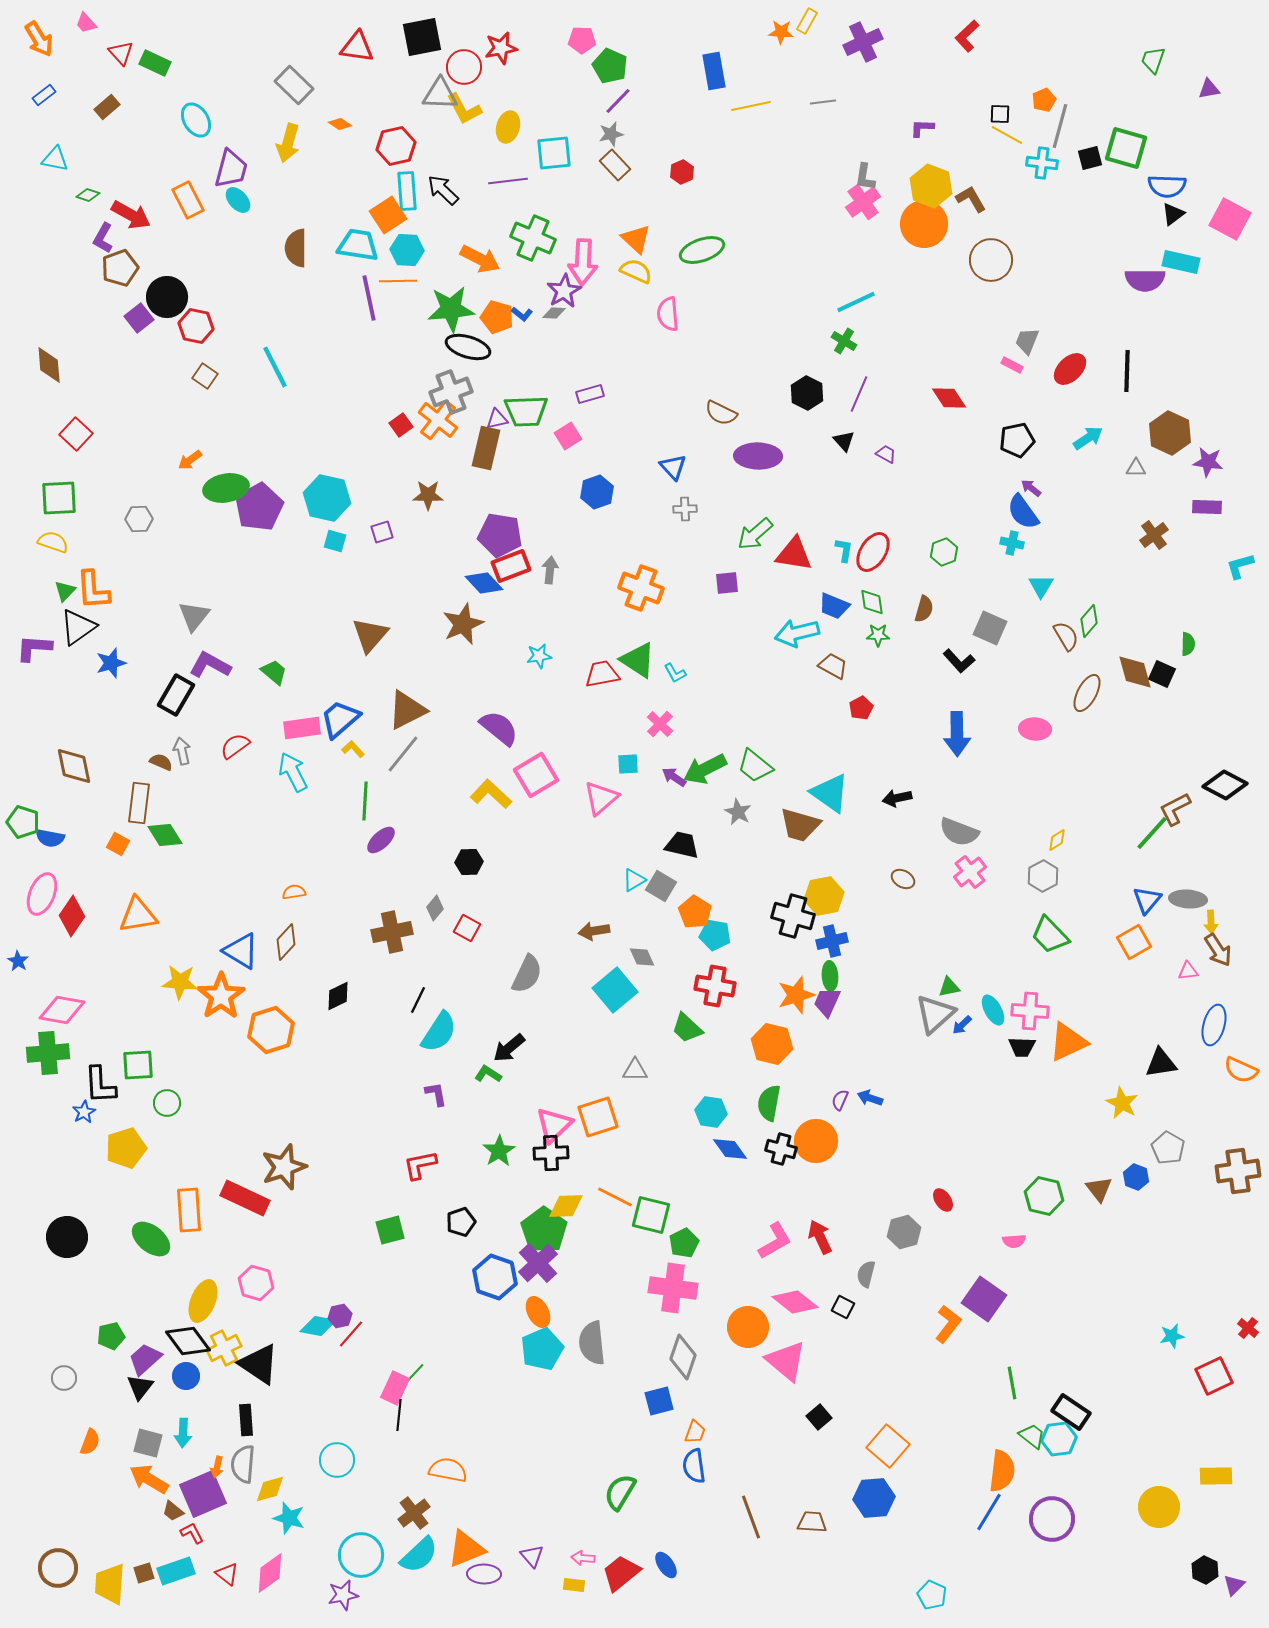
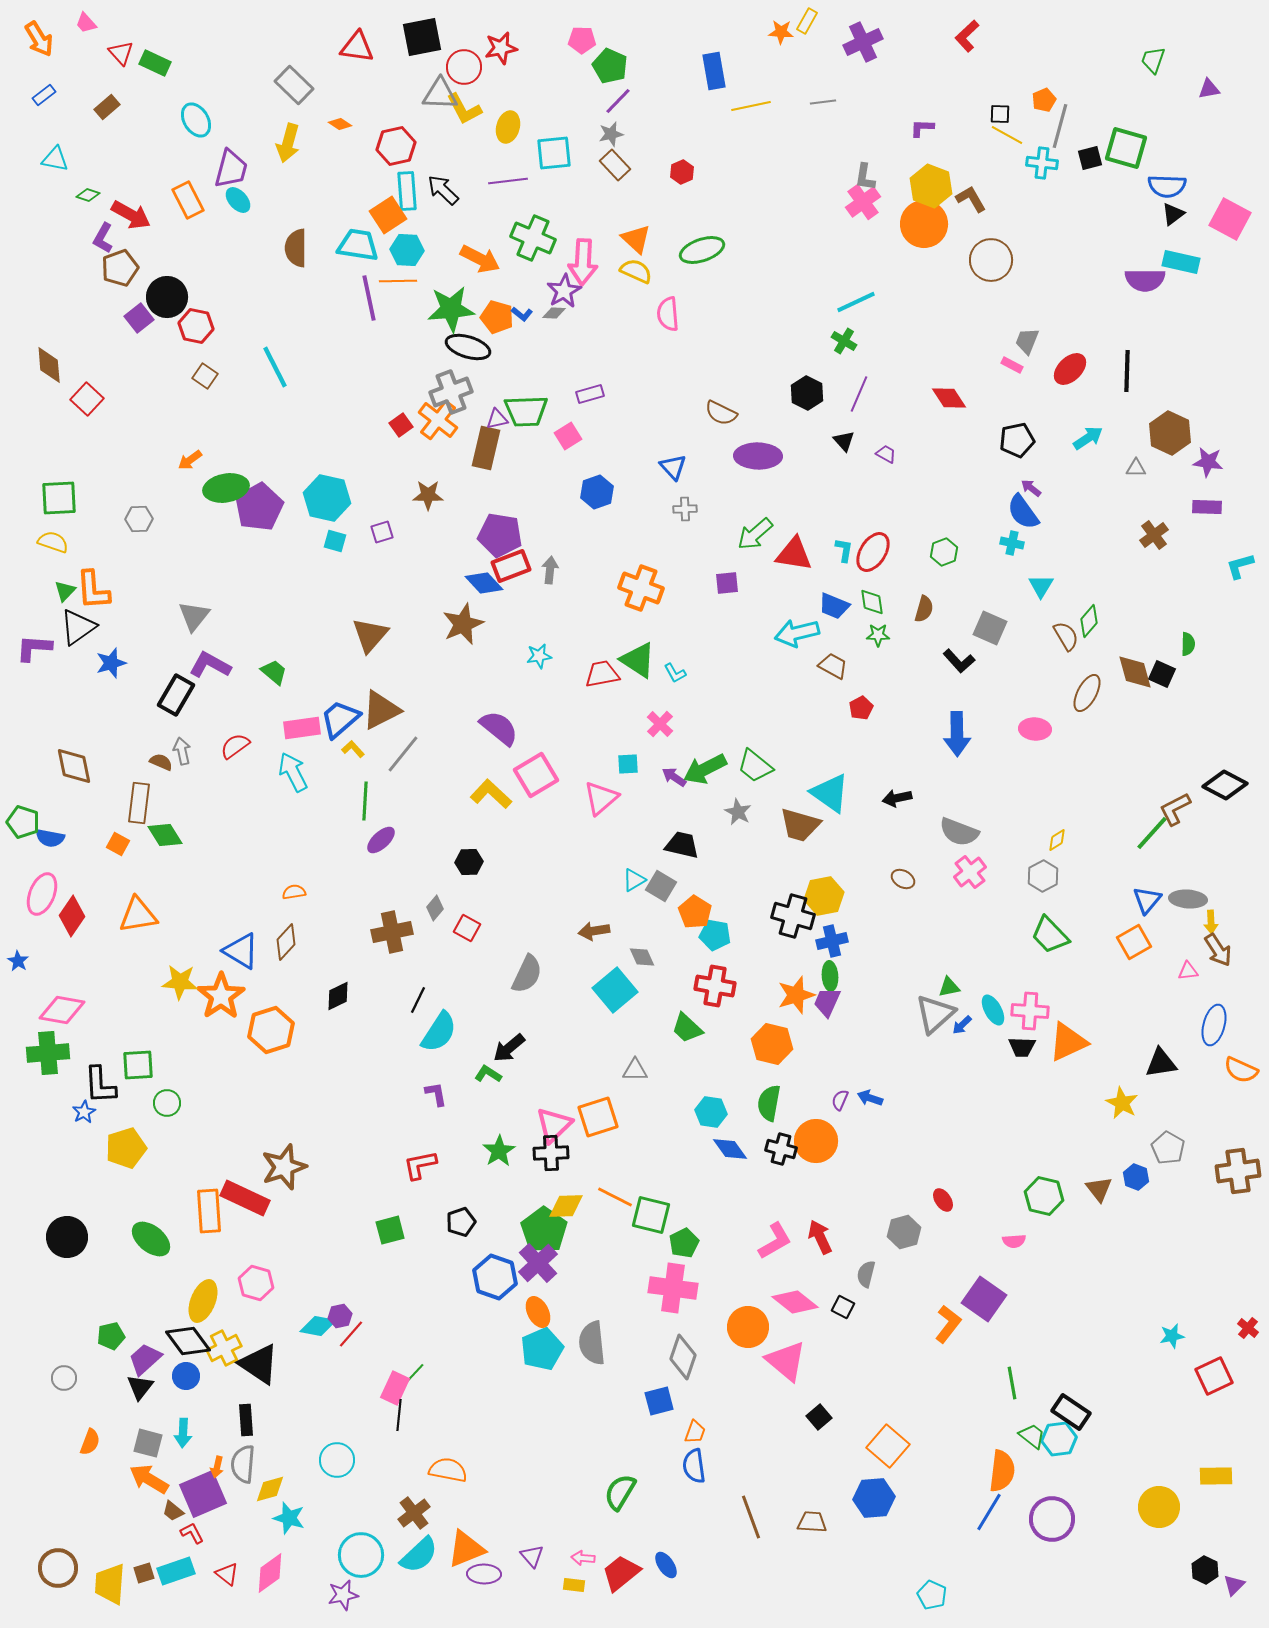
red square at (76, 434): moved 11 px right, 35 px up
brown triangle at (407, 710): moved 26 px left
orange rectangle at (189, 1210): moved 20 px right, 1 px down
